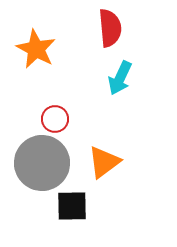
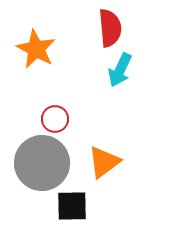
cyan arrow: moved 8 px up
